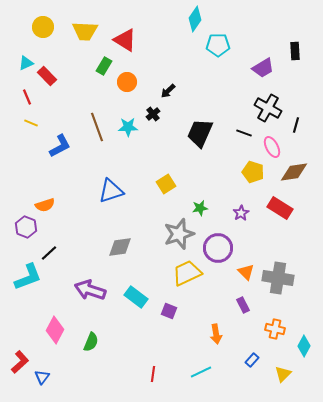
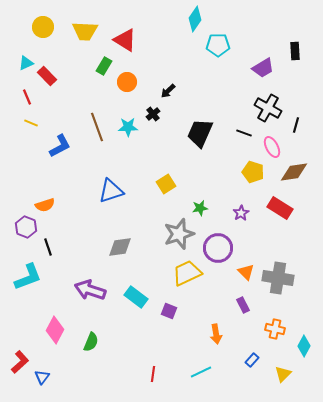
black line at (49, 253): moved 1 px left, 6 px up; rotated 66 degrees counterclockwise
